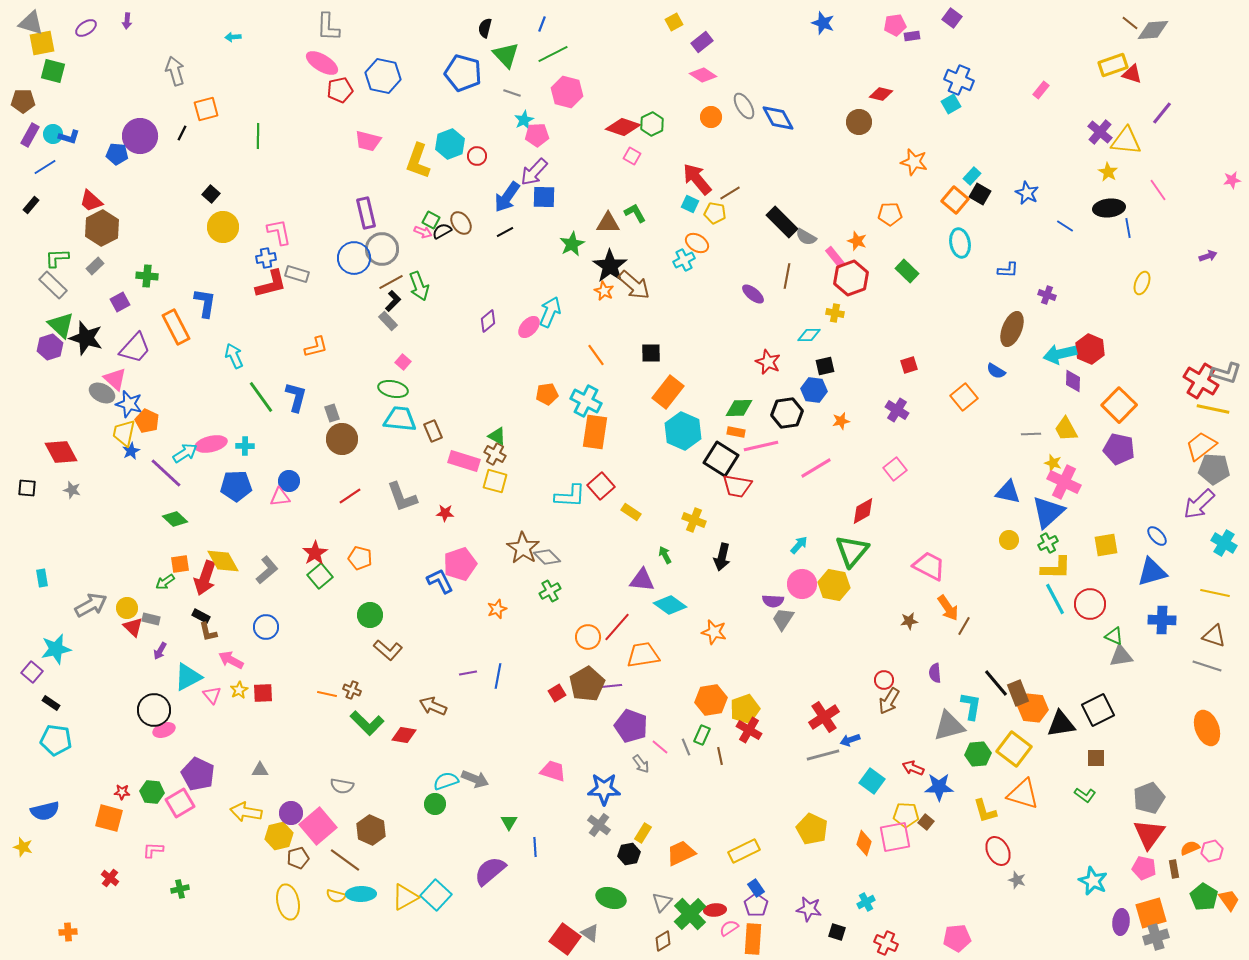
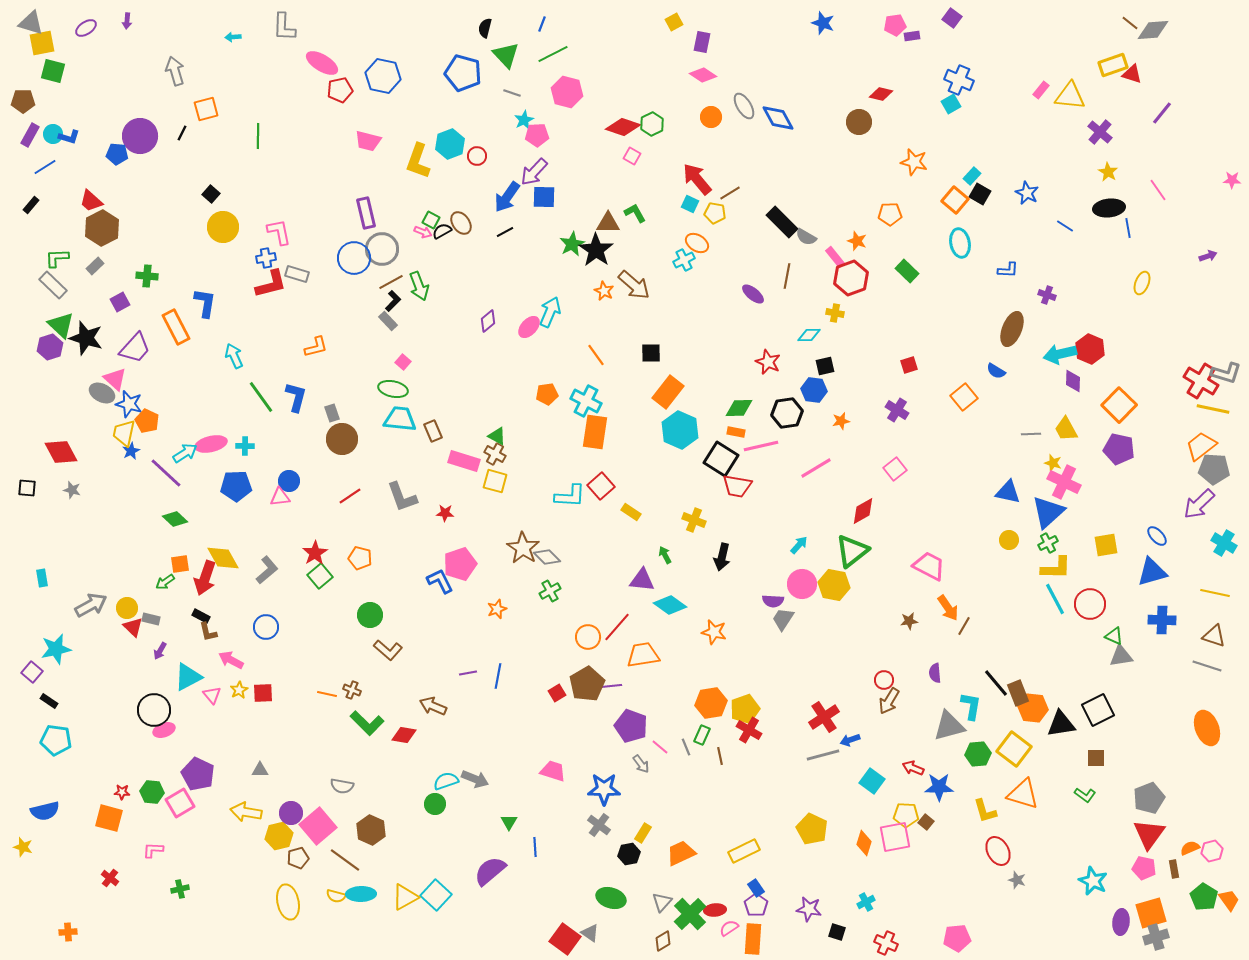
gray L-shape at (328, 27): moved 44 px left
purple rectangle at (702, 42): rotated 40 degrees counterclockwise
yellow triangle at (1126, 141): moved 56 px left, 45 px up
pink star at (1232, 180): rotated 12 degrees clockwise
black star at (610, 266): moved 14 px left, 16 px up
cyan hexagon at (683, 431): moved 3 px left, 1 px up
green triangle at (852, 551): rotated 12 degrees clockwise
yellow diamond at (223, 561): moved 3 px up
orange hexagon at (711, 700): moved 3 px down
black rectangle at (51, 703): moved 2 px left, 2 px up
